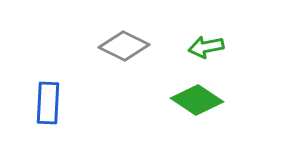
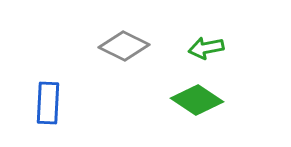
green arrow: moved 1 px down
